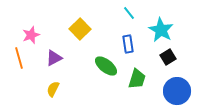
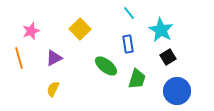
pink star: moved 4 px up
